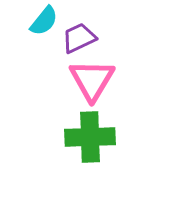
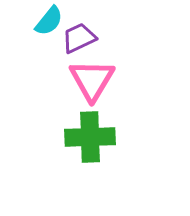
cyan semicircle: moved 5 px right
